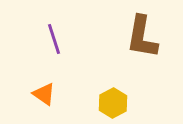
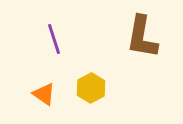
yellow hexagon: moved 22 px left, 15 px up
